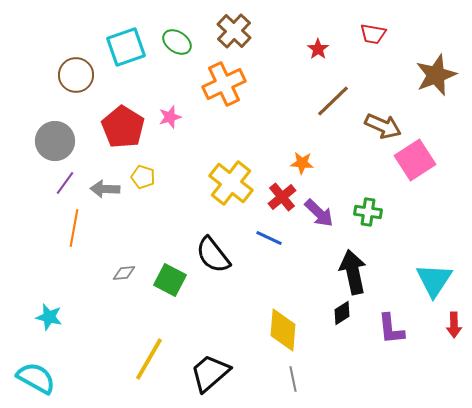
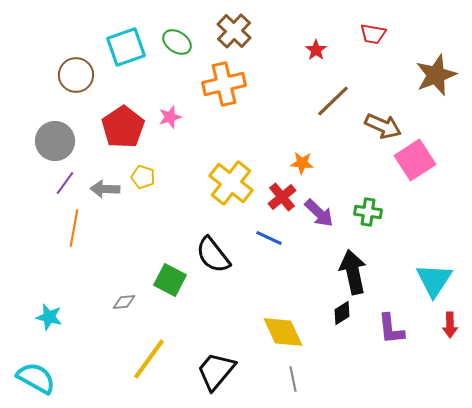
red star: moved 2 px left, 1 px down
orange cross: rotated 12 degrees clockwise
red pentagon: rotated 6 degrees clockwise
gray diamond: moved 29 px down
red arrow: moved 4 px left
yellow diamond: moved 2 px down; rotated 30 degrees counterclockwise
yellow line: rotated 6 degrees clockwise
black trapezoid: moved 6 px right, 2 px up; rotated 9 degrees counterclockwise
